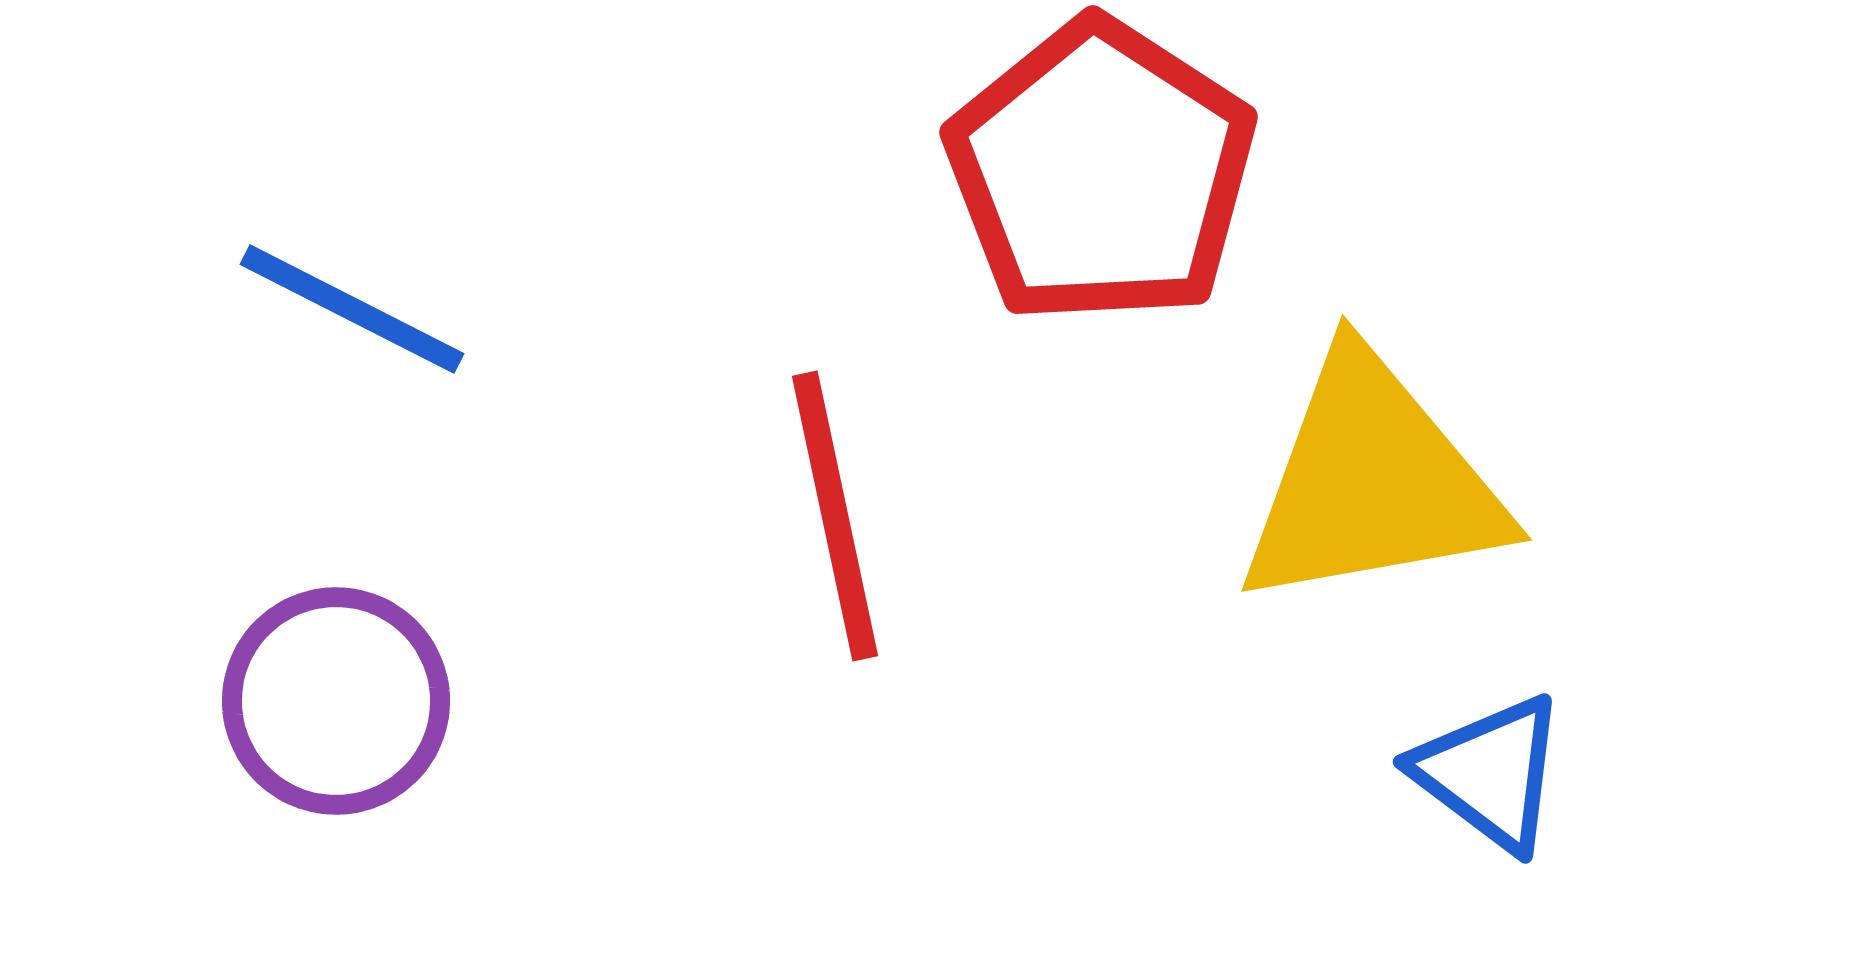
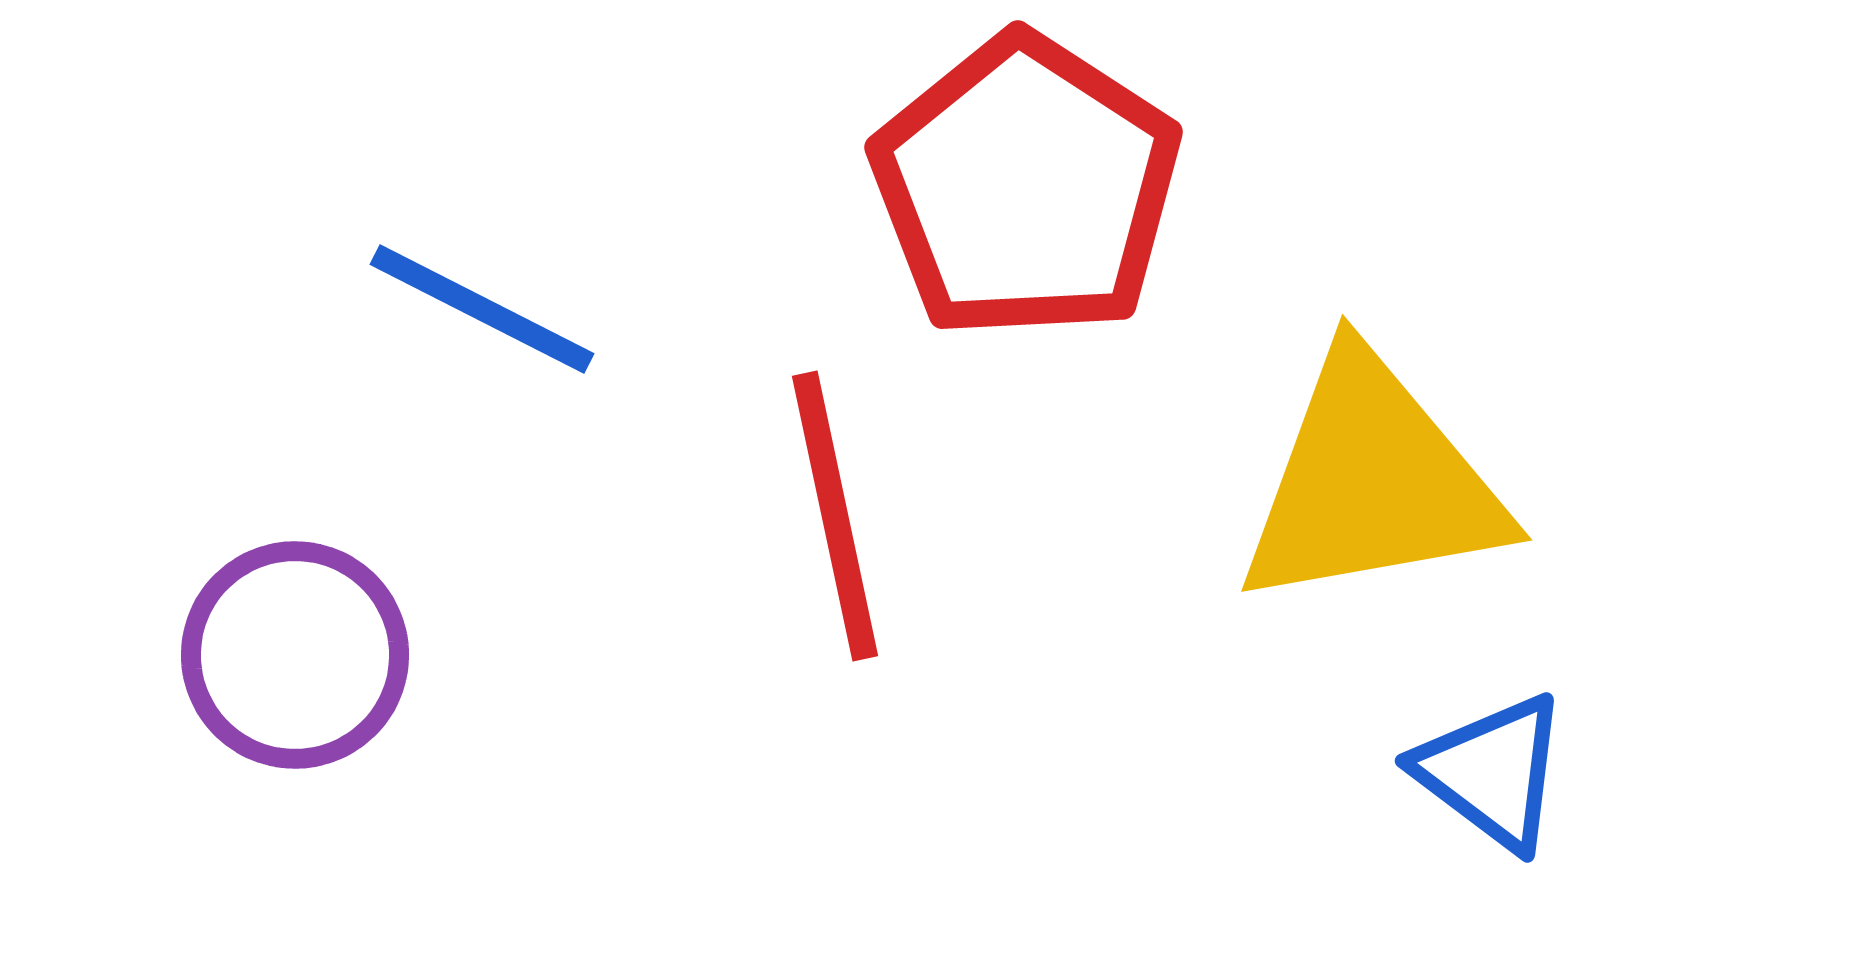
red pentagon: moved 75 px left, 15 px down
blue line: moved 130 px right
purple circle: moved 41 px left, 46 px up
blue triangle: moved 2 px right, 1 px up
